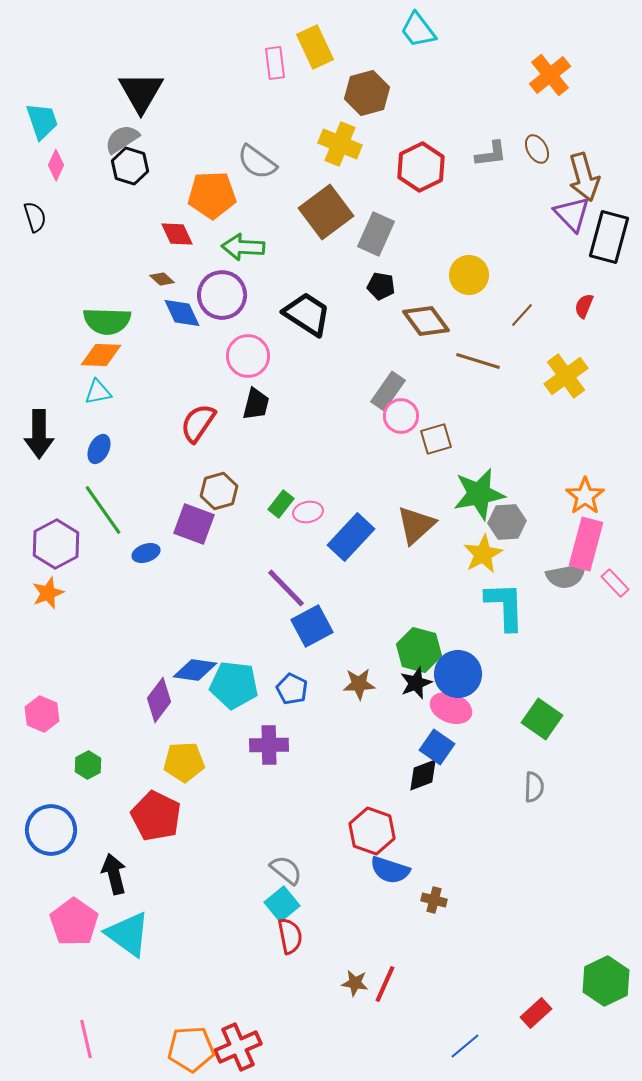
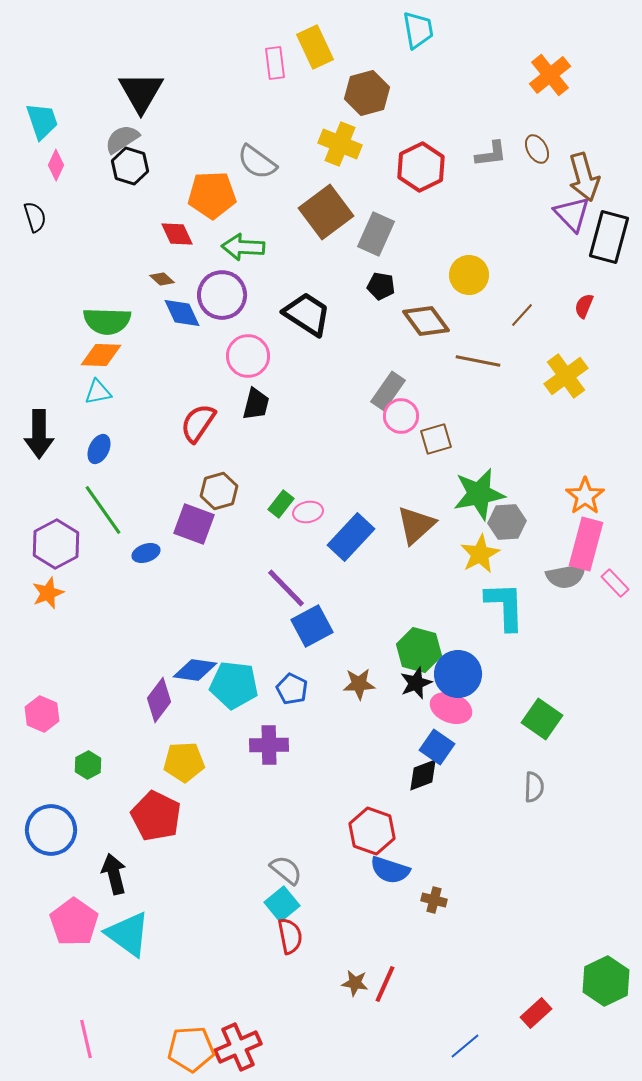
cyan trapezoid at (418, 30): rotated 153 degrees counterclockwise
brown line at (478, 361): rotated 6 degrees counterclockwise
yellow star at (483, 554): moved 3 px left
